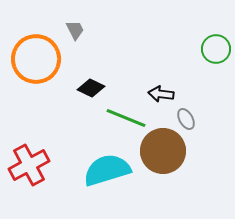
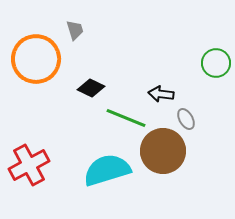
gray trapezoid: rotated 10 degrees clockwise
green circle: moved 14 px down
